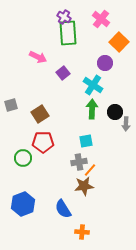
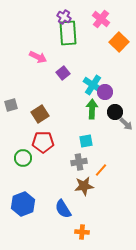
purple circle: moved 29 px down
gray arrow: rotated 48 degrees counterclockwise
orange line: moved 11 px right
